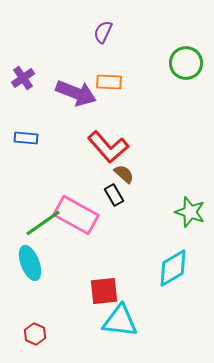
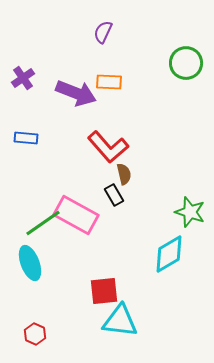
brown semicircle: rotated 35 degrees clockwise
cyan diamond: moved 4 px left, 14 px up
